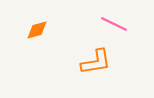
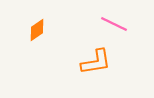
orange diamond: rotated 20 degrees counterclockwise
